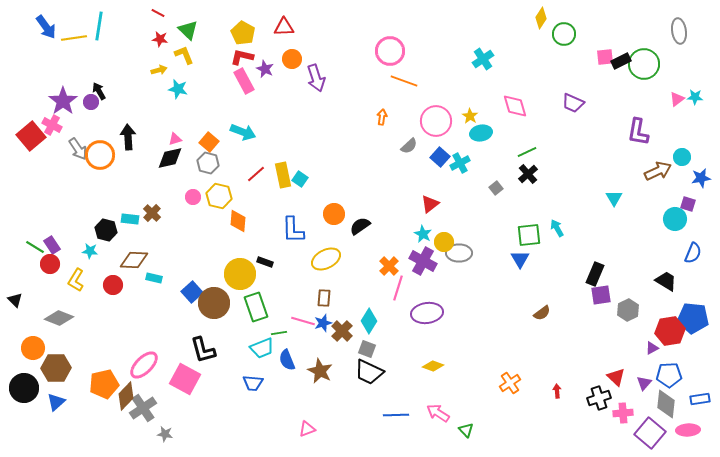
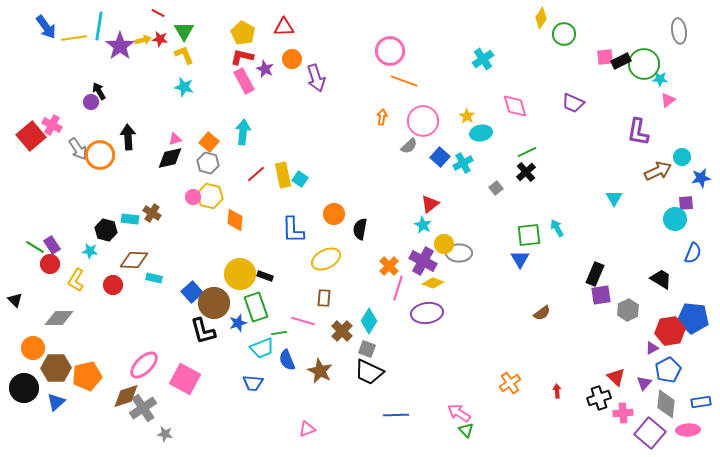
green triangle at (188, 30): moved 4 px left, 1 px down; rotated 15 degrees clockwise
yellow arrow at (159, 70): moved 16 px left, 30 px up
cyan star at (178, 89): moved 6 px right, 2 px up
cyan star at (695, 97): moved 35 px left, 18 px up
pink triangle at (677, 99): moved 9 px left, 1 px down
purple star at (63, 101): moved 57 px right, 55 px up
yellow star at (470, 116): moved 3 px left
pink circle at (436, 121): moved 13 px left
cyan arrow at (243, 132): rotated 105 degrees counterclockwise
cyan cross at (460, 163): moved 3 px right
black cross at (528, 174): moved 2 px left, 2 px up
yellow hexagon at (219, 196): moved 9 px left
purple square at (688, 204): moved 2 px left, 1 px up; rotated 21 degrees counterclockwise
brown cross at (152, 213): rotated 12 degrees counterclockwise
orange diamond at (238, 221): moved 3 px left, 1 px up
black semicircle at (360, 226): moved 3 px down; rotated 45 degrees counterclockwise
cyan star at (423, 234): moved 9 px up
yellow circle at (444, 242): moved 2 px down
black rectangle at (265, 262): moved 14 px down
black trapezoid at (666, 281): moved 5 px left, 2 px up
gray diamond at (59, 318): rotated 20 degrees counterclockwise
blue star at (323, 323): moved 85 px left
black L-shape at (203, 350): moved 19 px up
yellow diamond at (433, 366): moved 83 px up
blue pentagon at (669, 375): moved 1 px left, 5 px up; rotated 25 degrees counterclockwise
orange pentagon at (104, 384): moved 17 px left, 8 px up
brown diamond at (126, 396): rotated 28 degrees clockwise
blue rectangle at (700, 399): moved 1 px right, 3 px down
pink arrow at (438, 413): moved 21 px right
